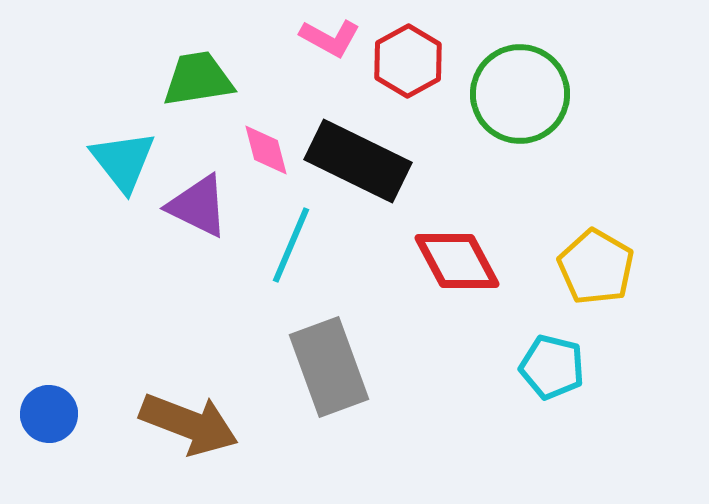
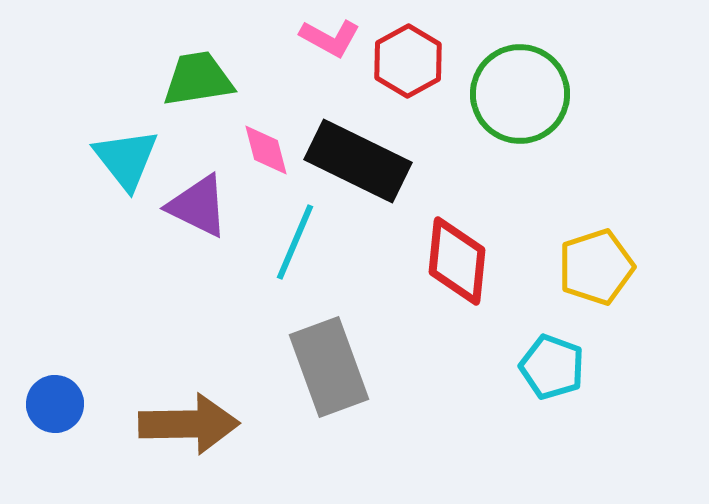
cyan triangle: moved 3 px right, 2 px up
cyan line: moved 4 px right, 3 px up
red diamond: rotated 34 degrees clockwise
yellow pentagon: rotated 24 degrees clockwise
cyan pentagon: rotated 6 degrees clockwise
blue circle: moved 6 px right, 10 px up
brown arrow: rotated 22 degrees counterclockwise
